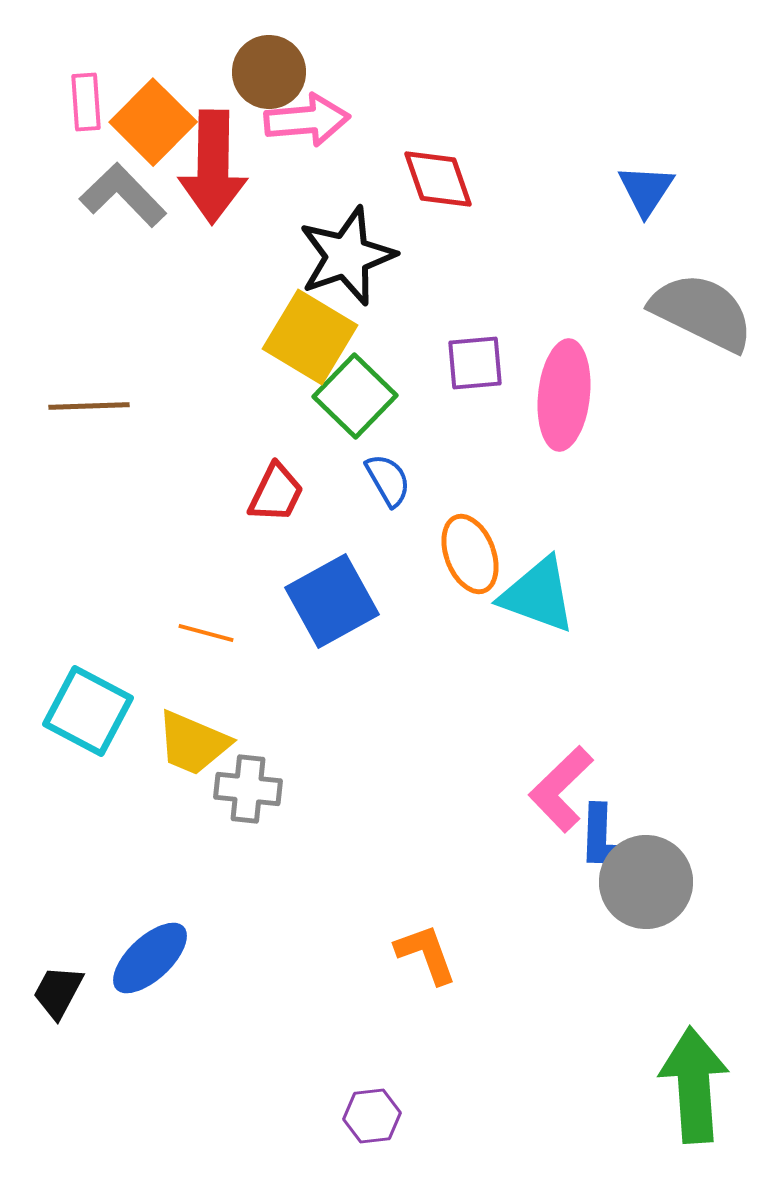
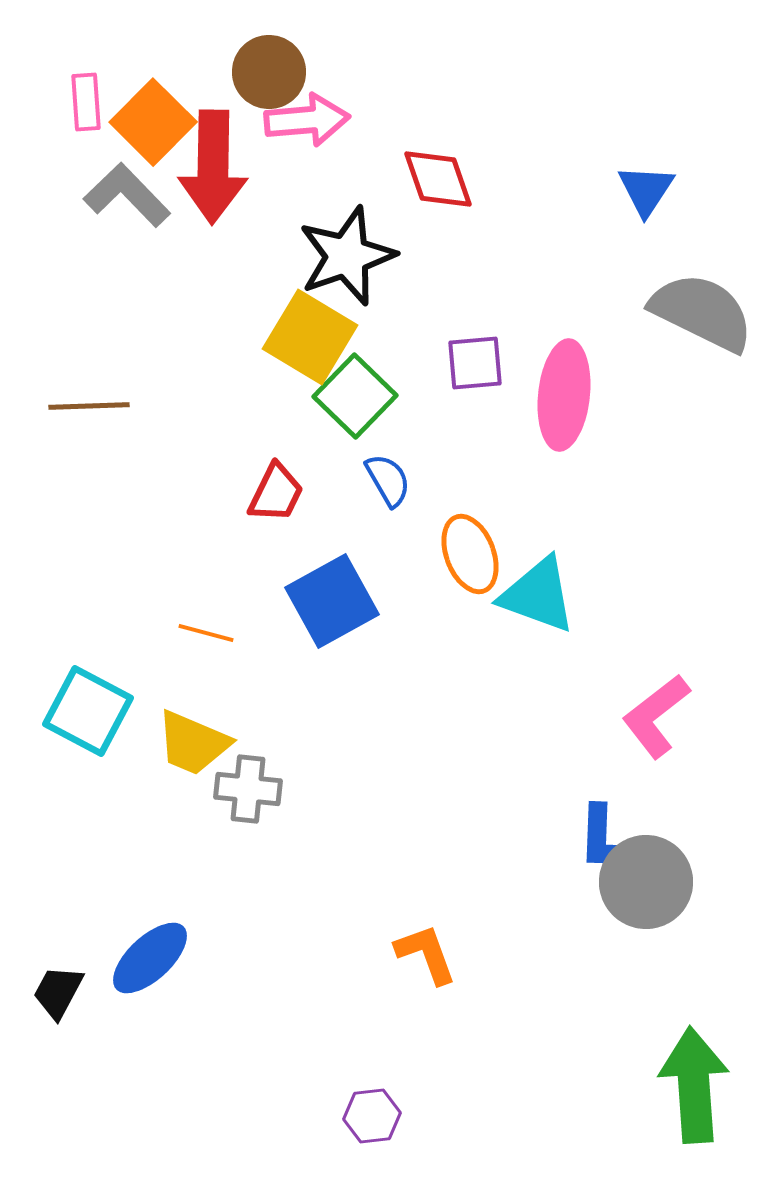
gray L-shape: moved 4 px right
pink L-shape: moved 95 px right, 73 px up; rotated 6 degrees clockwise
